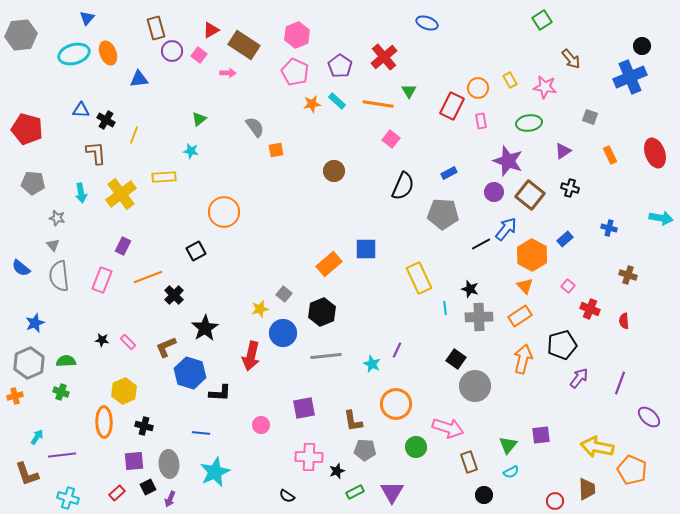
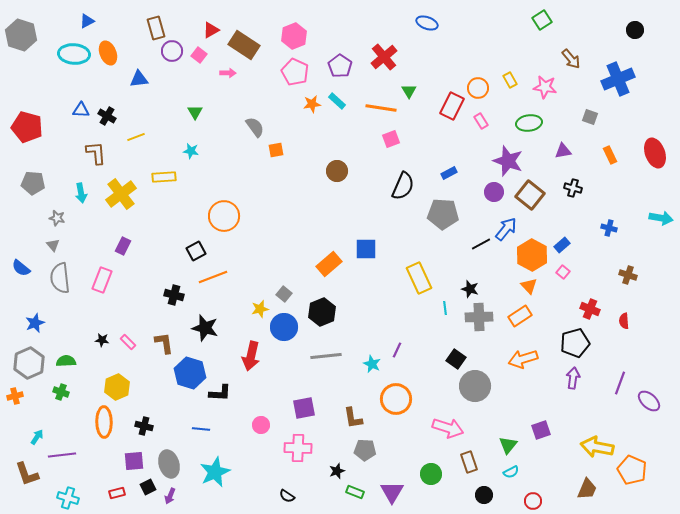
blue triangle at (87, 18): moved 3 px down; rotated 21 degrees clockwise
gray hexagon at (21, 35): rotated 24 degrees clockwise
pink hexagon at (297, 35): moved 3 px left, 1 px down
black circle at (642, 46): moved 7 px left, 16 px up
cyan ellipse at (74, 54): rotated 20 degrees clockwise
blue cross at (630, 77): moved 12 px left, 2 px down
orange line at (378, 104): moved 3 px right, 4 px down
green triangle at (199, 119): moved 4 px left, 7 px up; rotated 21 degrees counterclockwise
black cross at (106, 120): moved 1 px right, 4 px up
pink rectangle at (481, 121): rotated 21 degrees counterclockwise
red pentagon at (27, 129): moved 2 px up
yellow line at (134, 135): moved 2 px right, 2 px down; rotated 48 degrees clockwise
pink square at (391, 139): rotated 30 degrees clockwise
purple triangle at (563, 151): rotated 24 degrees clockwise
brown circle at (334, 171): moved 3 px right
black cross at (570, 188): moved 3 px right
orange circle at (224, 212): moved 4 px down
blue rectangle at (565, 239): moved 3 px left, 6 px down
gray semicircle at (59, 276): moved 1 px right, 2 px down
orange line at (148, 277): moved 65 px right
orange triangle at (525, 286): moved 4 px right
pink square at (568, 286): moved 5 px left, 14 px up
black cross at (174, 295): rotated 30 degrees counterclockwise
black star at (205, 328): rotated 24 degrees counterclockwise
blue circle at (283, 333): moved 1 px right, 6 px up
black pentagon at (562, 345): moved 13 px right, 2 px up
brown L-shape at (166, 347): moved 2 px left, 4 px up; rotated 105 degrees clockwise
orange arrow at (523, 359): rotated 120 degrees counterclockwise
purple arrow at (579, 378): moved 6 px left; rotated 30 degrees counterclockwise
yellow hexagon at (124, 391): moved 7 px left, 4 px up
orange circle at (396, 404): moved 5 px up
purple ellipse at (649, 417): moved 16 px up
brown L-shape at (353, 421): moved 3 px up
blue line at (201, 433): moved 4 px up
purple square at (541, 435): moved 5 px up; rotated 12 degrees counterclockwise
green circle at (416, 447): moved 15 px right, 27 px down
pink cross at (309, 457): moved 11 px left, 9 px up
gray ellipse at (169, 464): rotated 12 degrees counterclockwise
brown trapezoid at (587, 489): rotated 25 degrees clockwise
green rectangle at (355, 492): rotated 48 degrees clockwise
red rectangle at (117, 493): rotated 28 degrees clockwise
purple arrow at (170, 499): moved 3 px up
red circle at (555, 501): moved 22 px left
